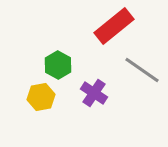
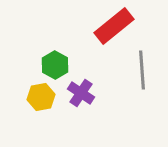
green hexagon: moved 3 px left
gray line: rotated 51 degrees clockwise
purple cross: moved 13 px left
